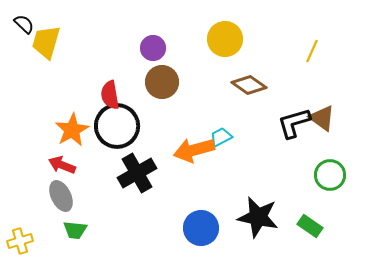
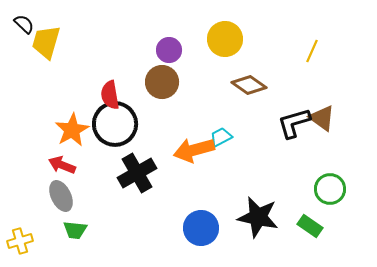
purple circle: moved 16 px right, 2 px down
black circle: moved 2 px left, 2 px up
green circle: moved 14 px down
